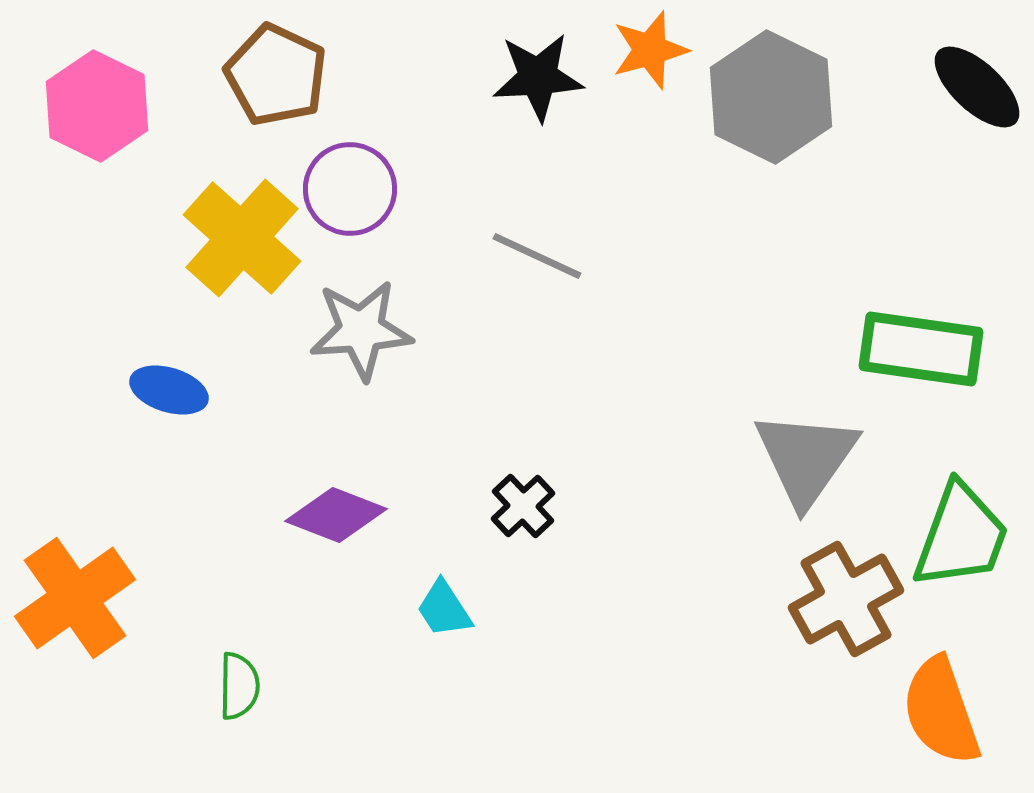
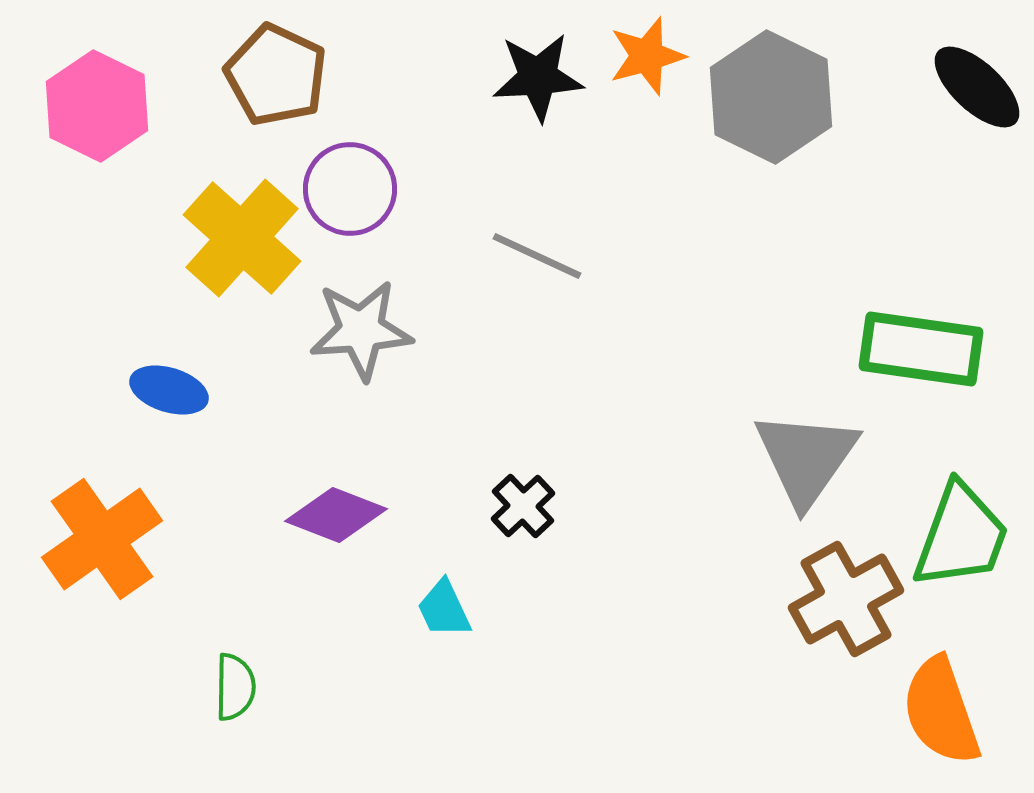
orange star: moved 3 px left, 6 px down
orange cross: moved 27 px right, 59 px up
cyan trapezoid: rotated 8 degrees clockwise
green semicircle: moved 4 px left, 1 px down
